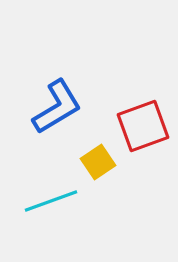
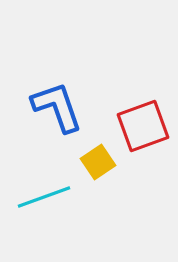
blue L-shape: rotated 78 degrees counterclockwise
cyan line: moved 7 px left, 4 px up
